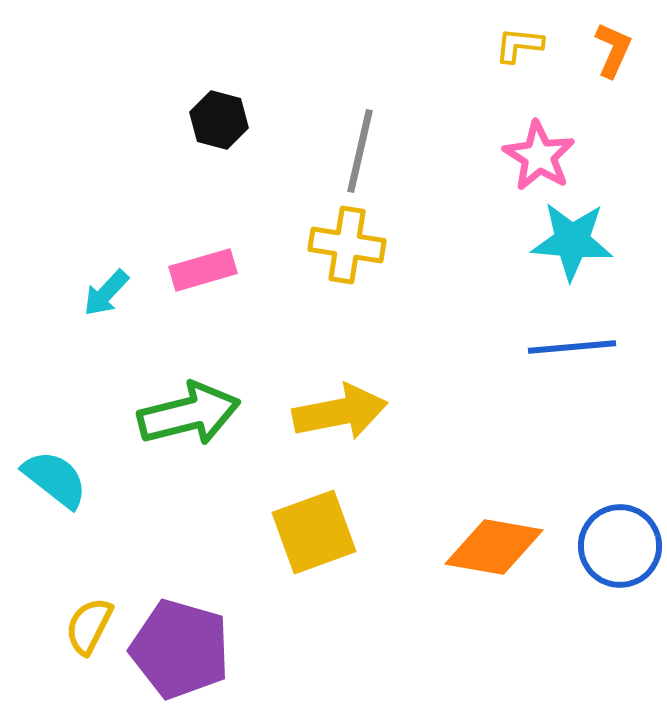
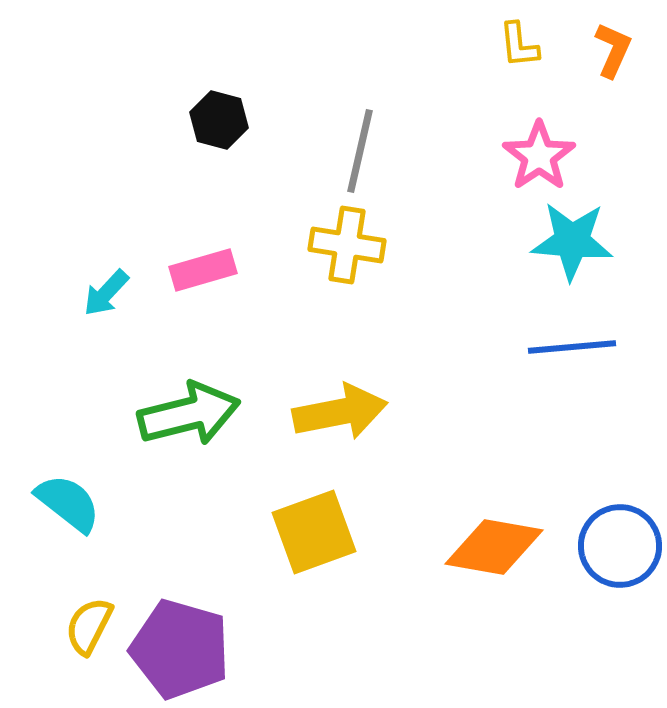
yellow L-shape: rotated 102 degrees counterclockwise
pink star: rotated 6 degrees clockwise
cyan semicircle: moved 13 px right, 24 px down
